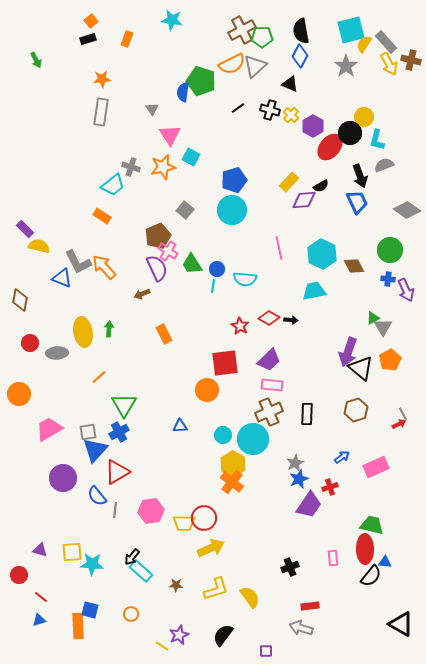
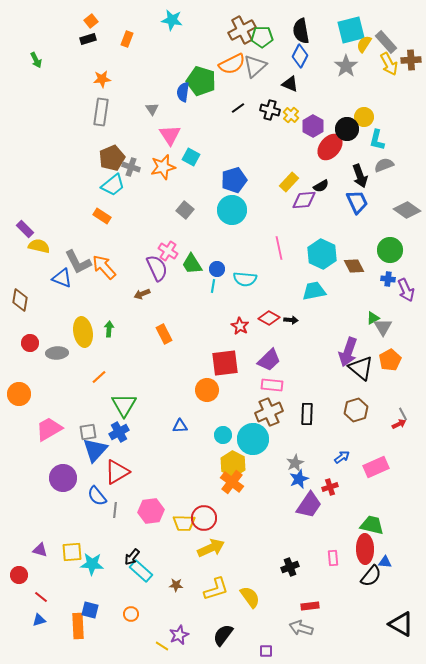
brown cross at (411, 60): rotated 18 degrees counterclockwise
black circle at (350, 133): moved 3 px left, 4 px up
brown pentagon at (158, 236): moved 46 px left, 78 px up
